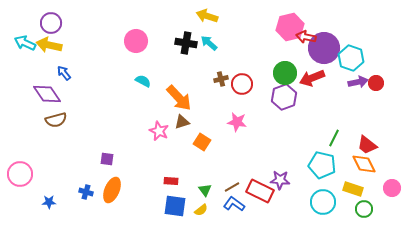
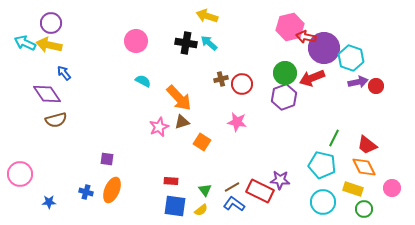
red circle at (376, 83): moved 3 px down
pink star at (159, 131): moved 4 px up; rotated 24 degrees clockwise
orange diamond at (364, 164): moved 3 px down
